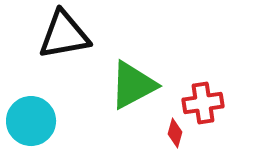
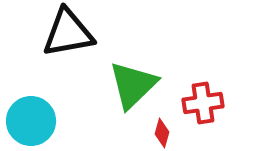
black triangle: moved 4 px right, 2 px up
green triangle: rotated 16 degrees counterclockwise
red diamond: moved 13 px left
